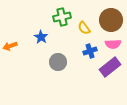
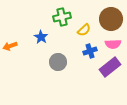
brown circle: moved 1 px up
yellow semicircle: moved 2 px down; rotated 96 degrees counterclockwise
